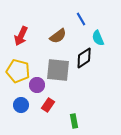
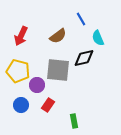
black diamond: rotated 20 degrees clockwise
